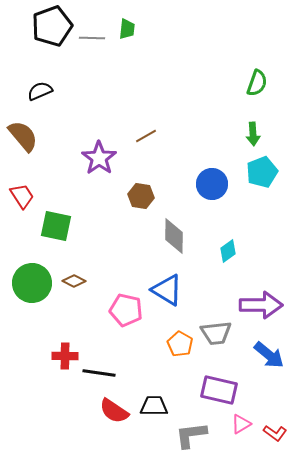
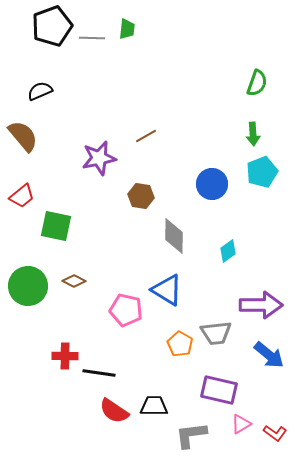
purple star: rotated 24 degrees clockwise
red trapezoid: rotated 84 degrees clockwise
green circle: moved 4 px left, 3 px down
